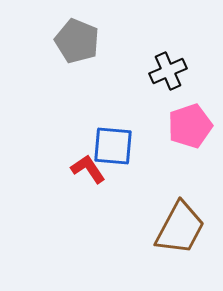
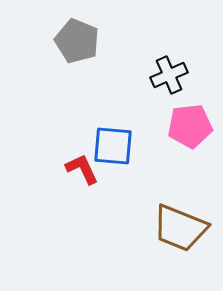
black cross: moved 1 px right, 4 px down
pink pentagon: rotated 12 degrees clockwise
red L-shape: moved 6 px left; rotated 9 degrees clockwise
brown trapezoid: rotated 84 degrees clockwise
